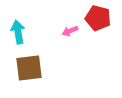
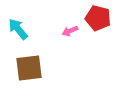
cyan arrow: moved 3 px up; rotated 30 degrees counterclockwise
